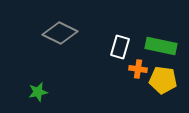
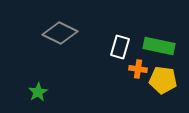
green rectangle: moved 2 px left
green star: rotated 18 degrees counterclockwise
